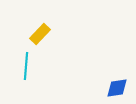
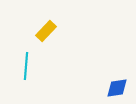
yellow rectangle: moved 6 px right, 3 px up
